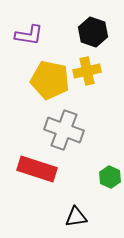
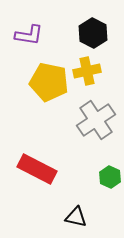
black hexagon: moved 1 px down; rotated 8 degrees clockwise
yellow pentagon: moved 1 px left, 2 px down
gray cross: moved 32 px right, 10 px up; rotated 36 degrees clockwise
red rectangle: rotated 9 degrees clockwise
black triangle: rotated 20 degrees clockwise
